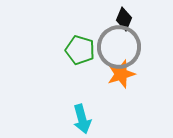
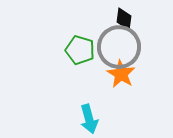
black diamond: rotated 15 degrees counterclockwise
orange star: rotated 24 degrees counterclockwise
cyan arrow: moved 7 px right
